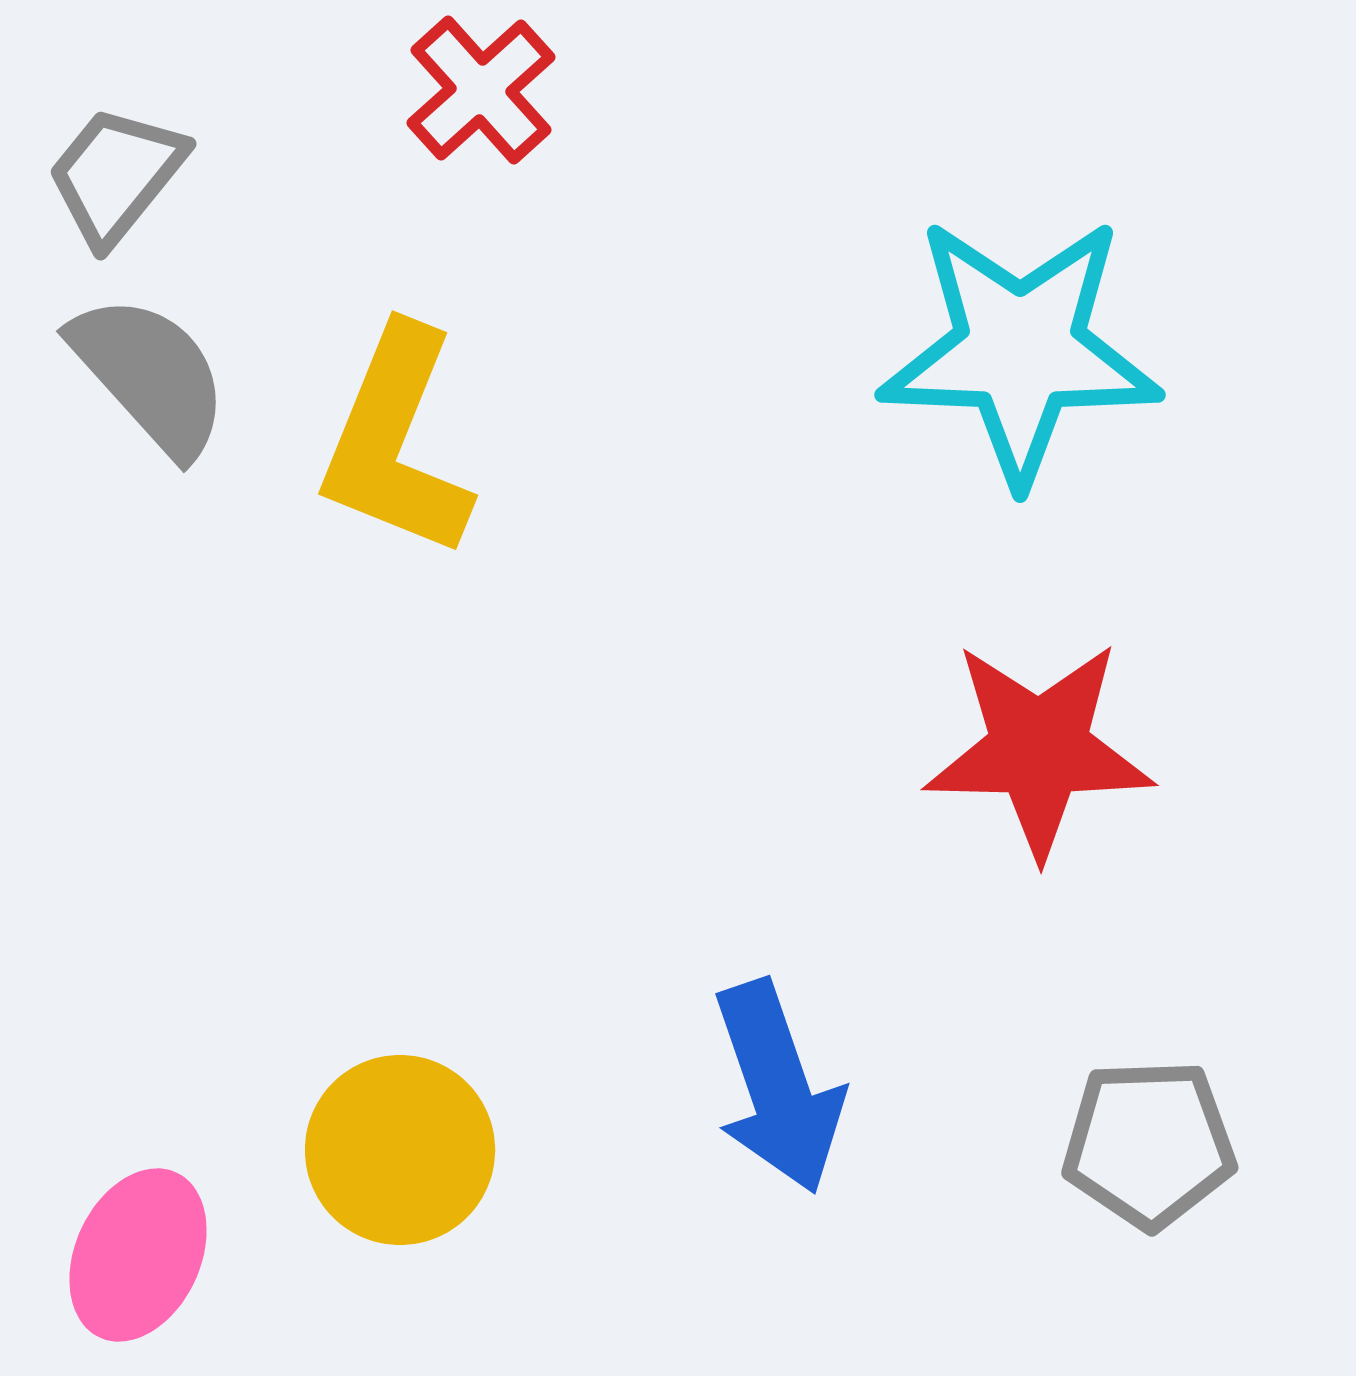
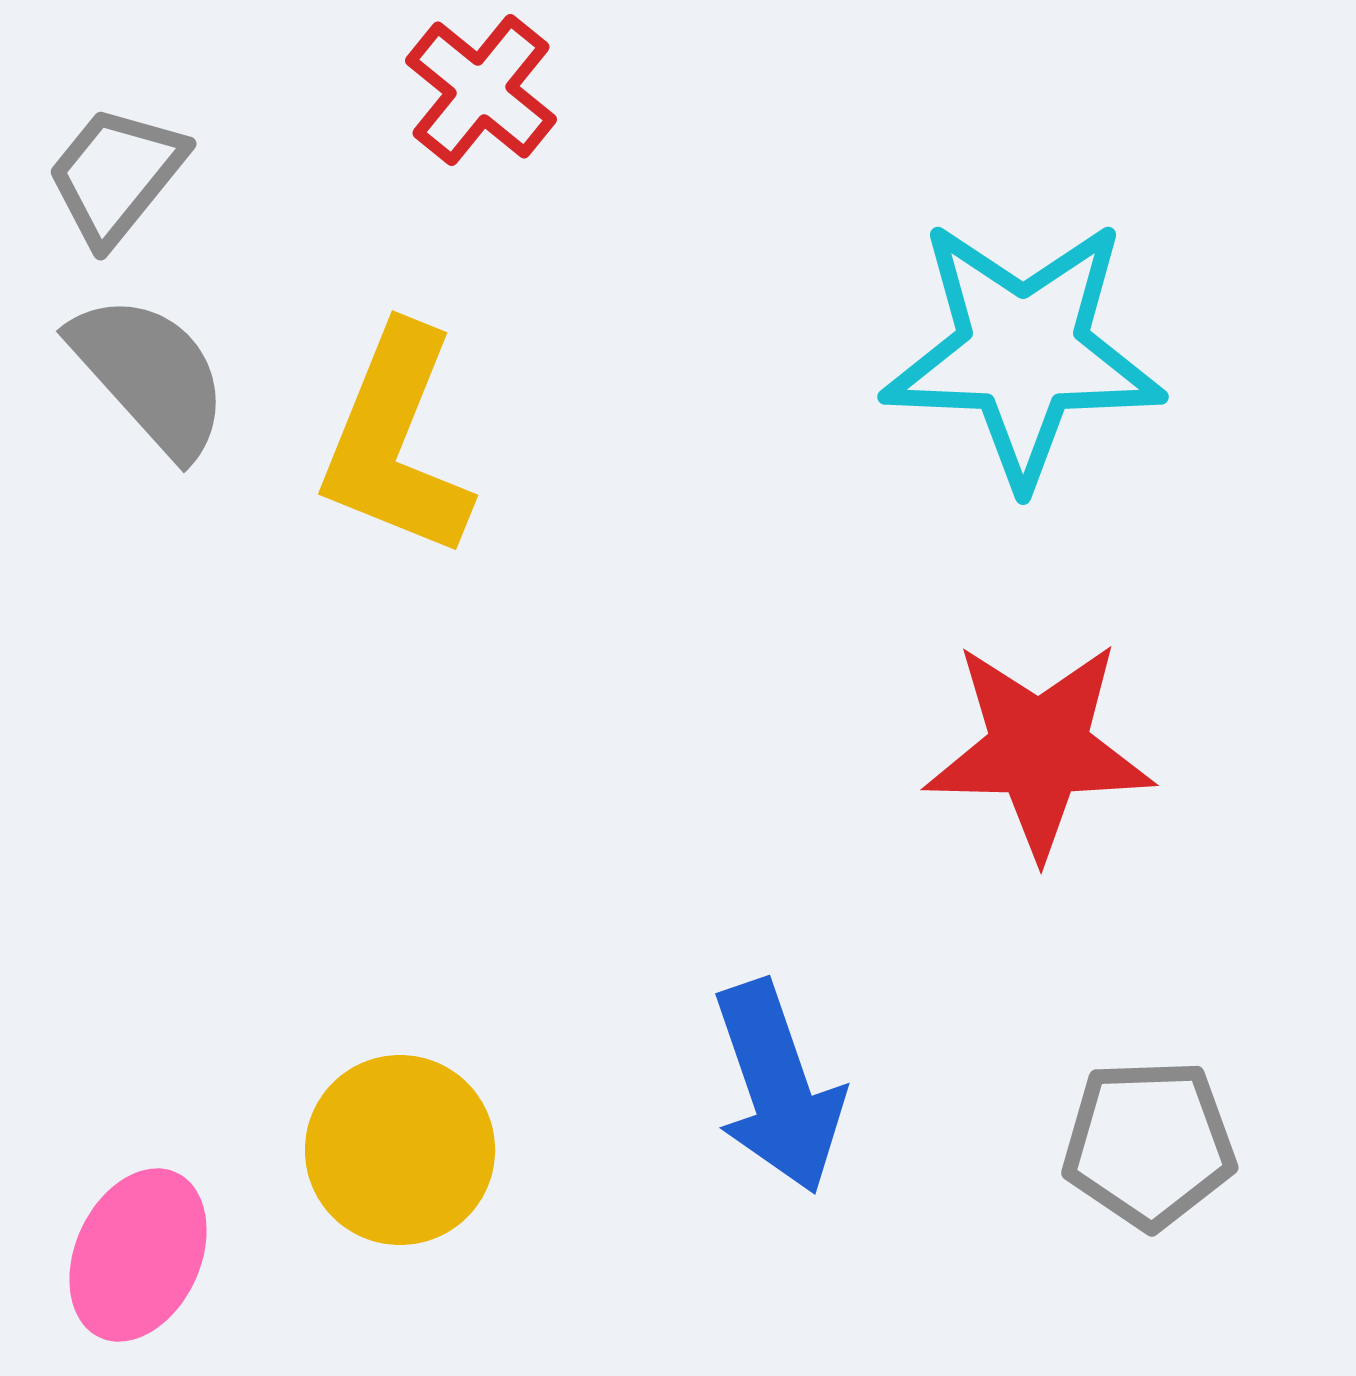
red cross: rotated 9 degrees counterclockwise
cyan star: moved 3 px right, 2 px down
